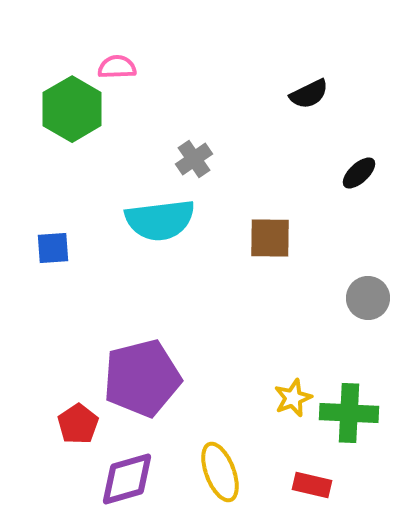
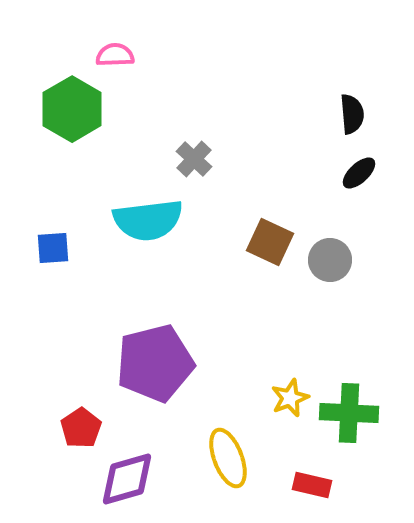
pink semicircle: moved 2 px left, 12 px up
black semicircle: moved 43 px right, 20 px down; rotated 69 degrees counterclockwise
gray cross: rotated 12 degrees counterclockwise
cyan semicircle: moved 12 px left
brown square: moved 4 px down; rotated 24 degrees clockwise
gray circle: moved 38 px left, 38 px up
purple pentagon: moved 13 px right, 15 px up
yellow star: moved 3 px left
red pentagon: moved 3 px right, 4 px down
yellow ellipse: moved 8 px right, 14 px up
